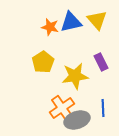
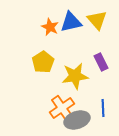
orange star: rotated 12 degrees clockwise
